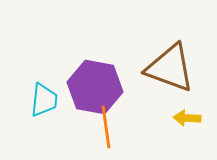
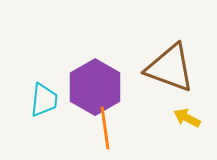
purple hexagon: rotated 20 degrees clockwise
yellow arrow: rotated 24 degrees clockwise
orange line: moved 1 px left, 1 px down
